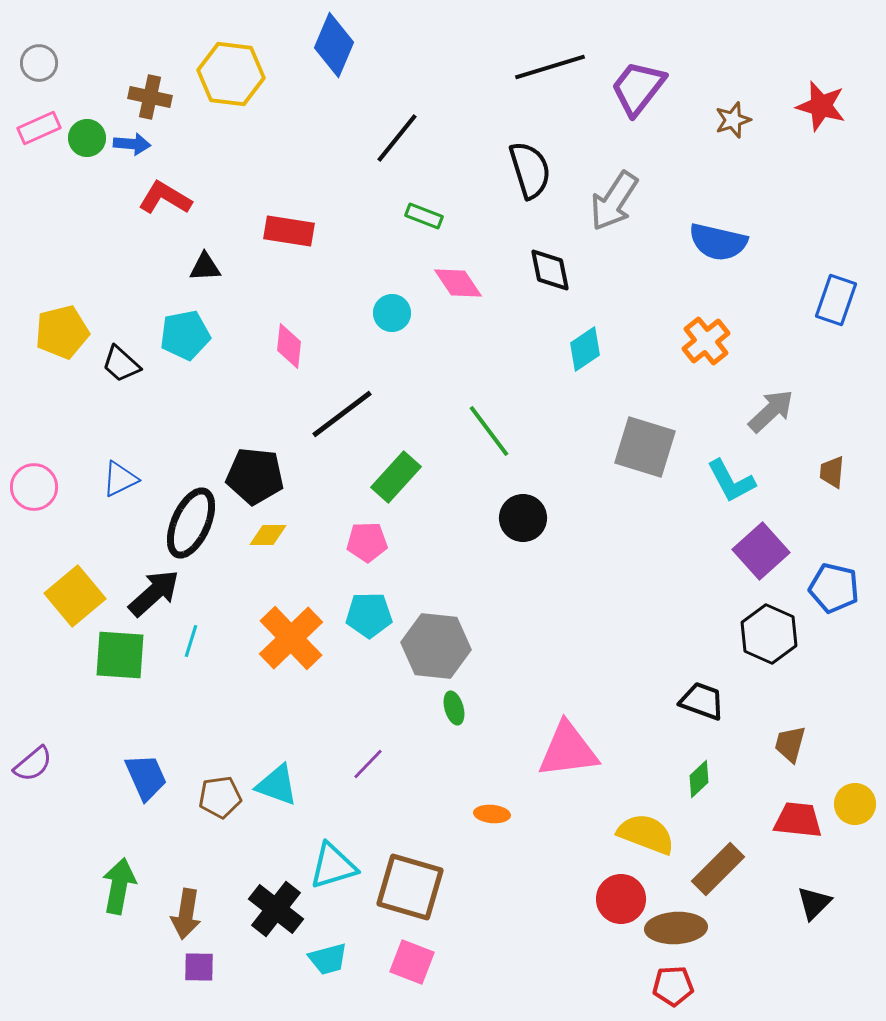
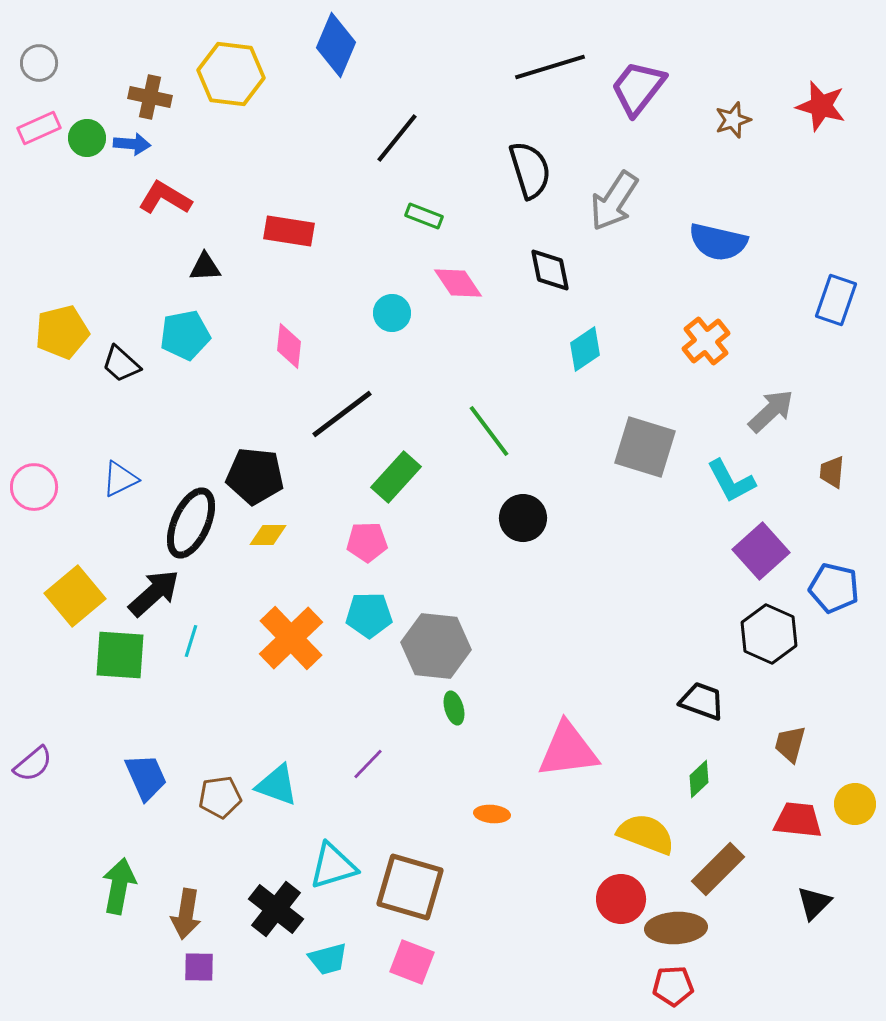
blue diamond at (334, 45): moved 2 px right
